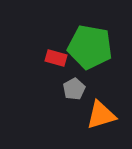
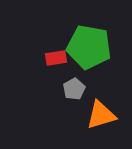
green pentagon: moved 1 px left
red rectangle: rotated 25 degrees counterclockwise
